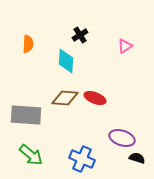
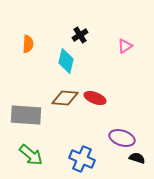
cyan diamond: rotated 10 degrees clockwise
